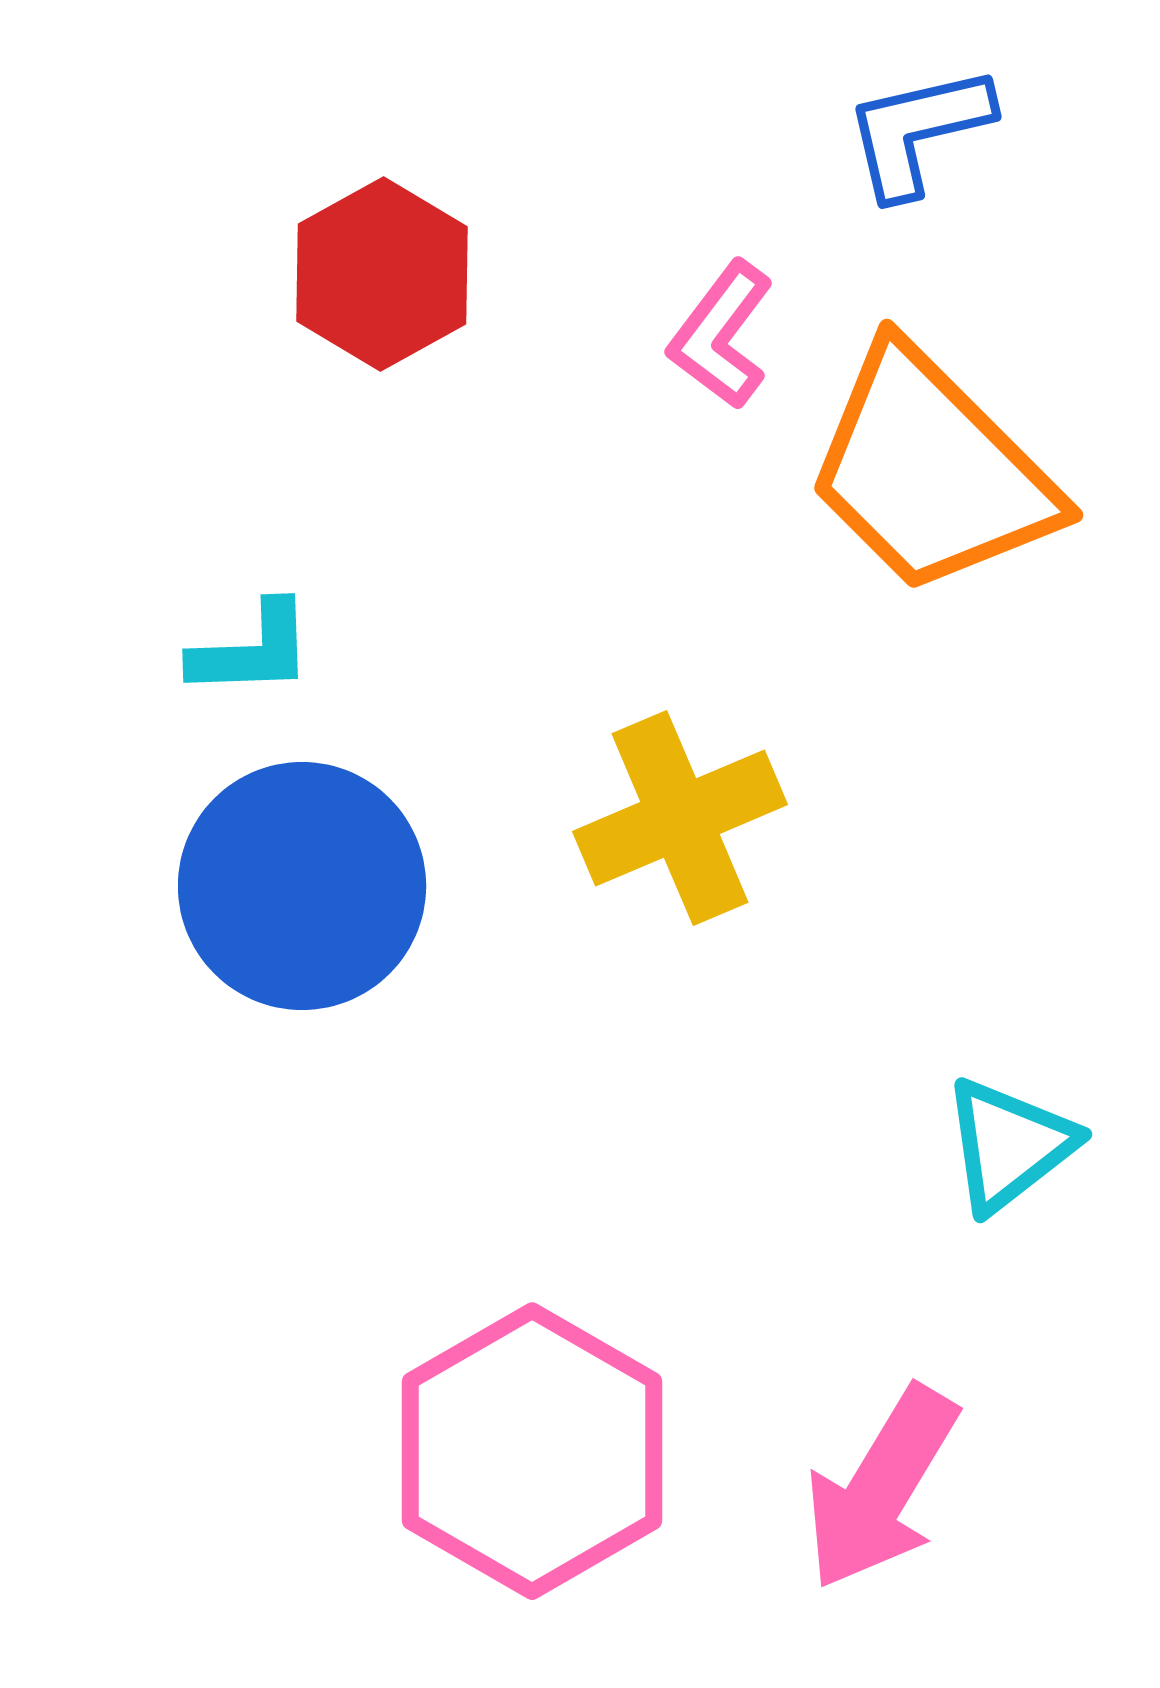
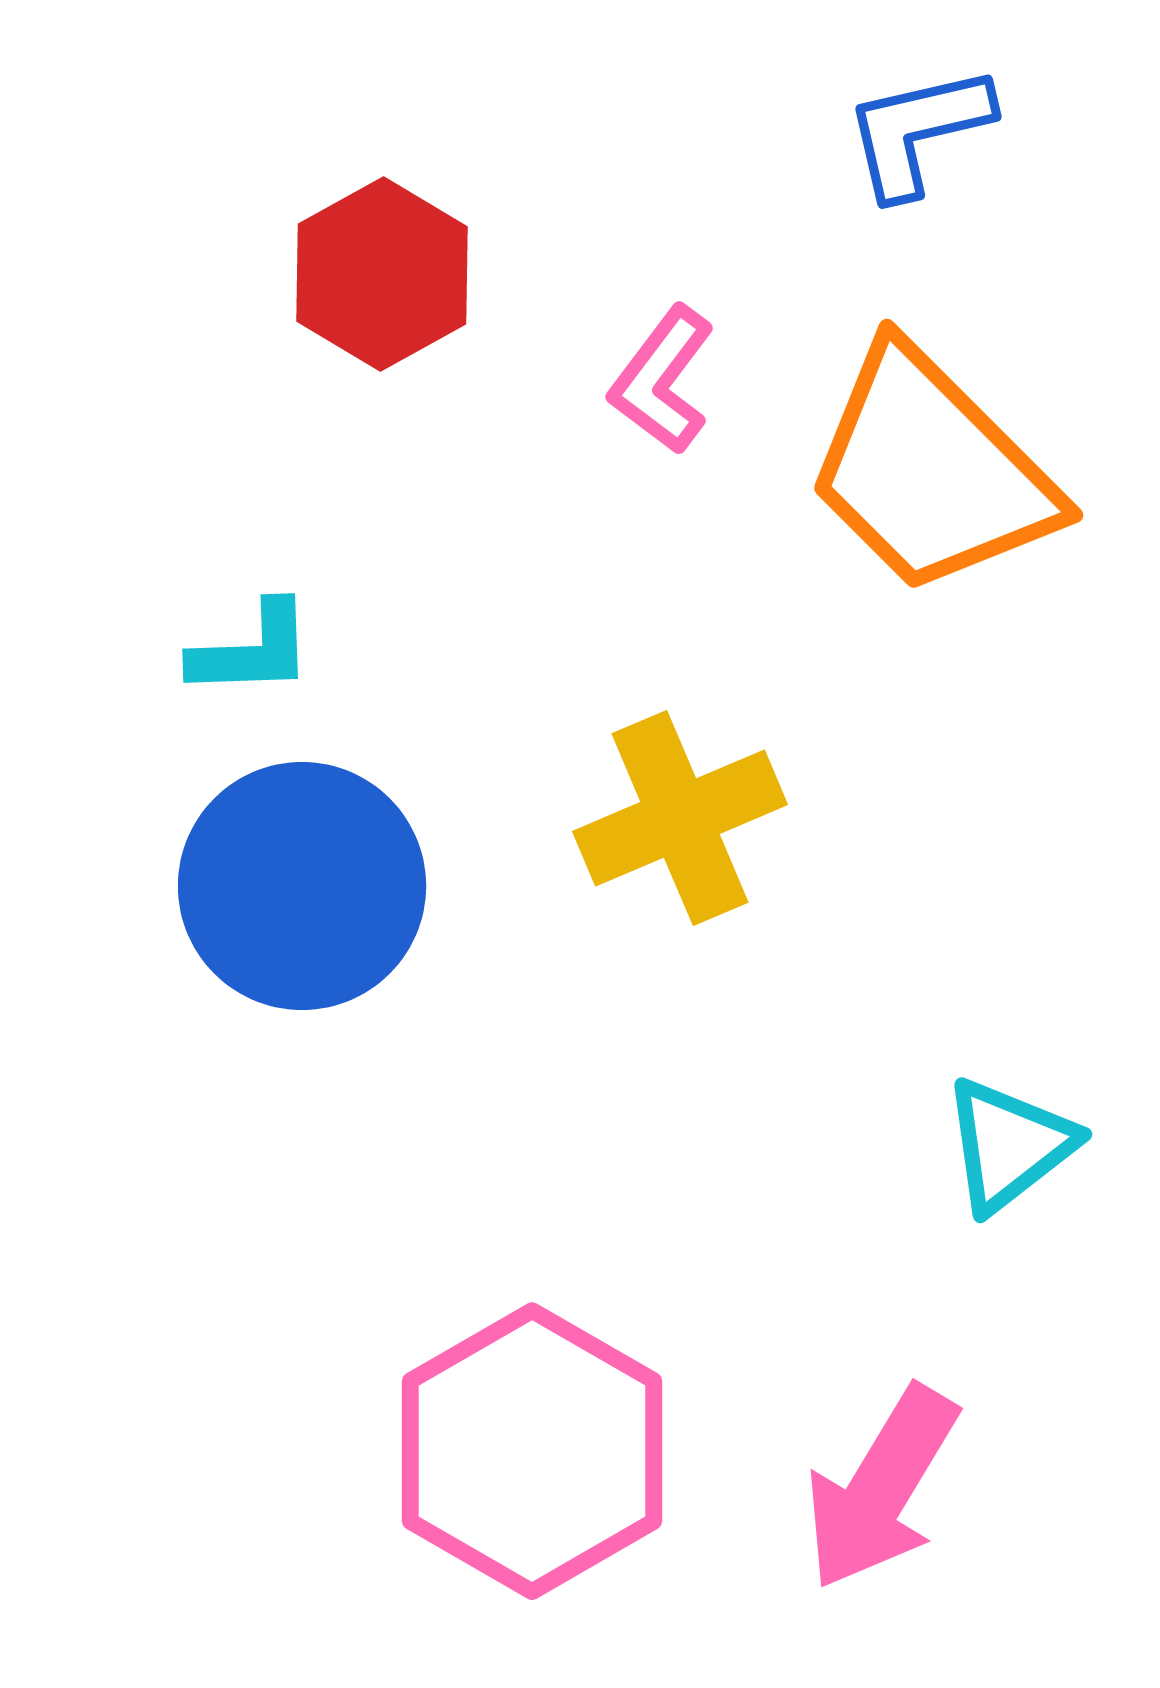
pink L-shape: moved 59 px left, 45 px down
